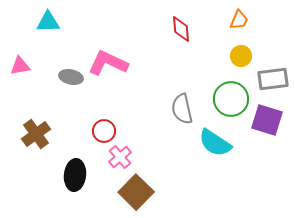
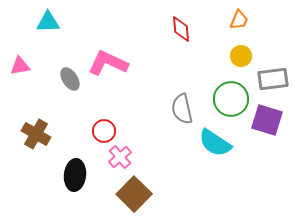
gray ellipse: moved 1 px left, 2 px down; rotated 45 degrees clockwise
brown cross: rotated 24 degrees counterclockwise
brown square: moved 2 px left, 2 px down
